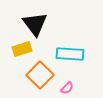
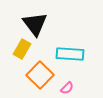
yellow rectangle: rotated 42 degrees counterclockwise
